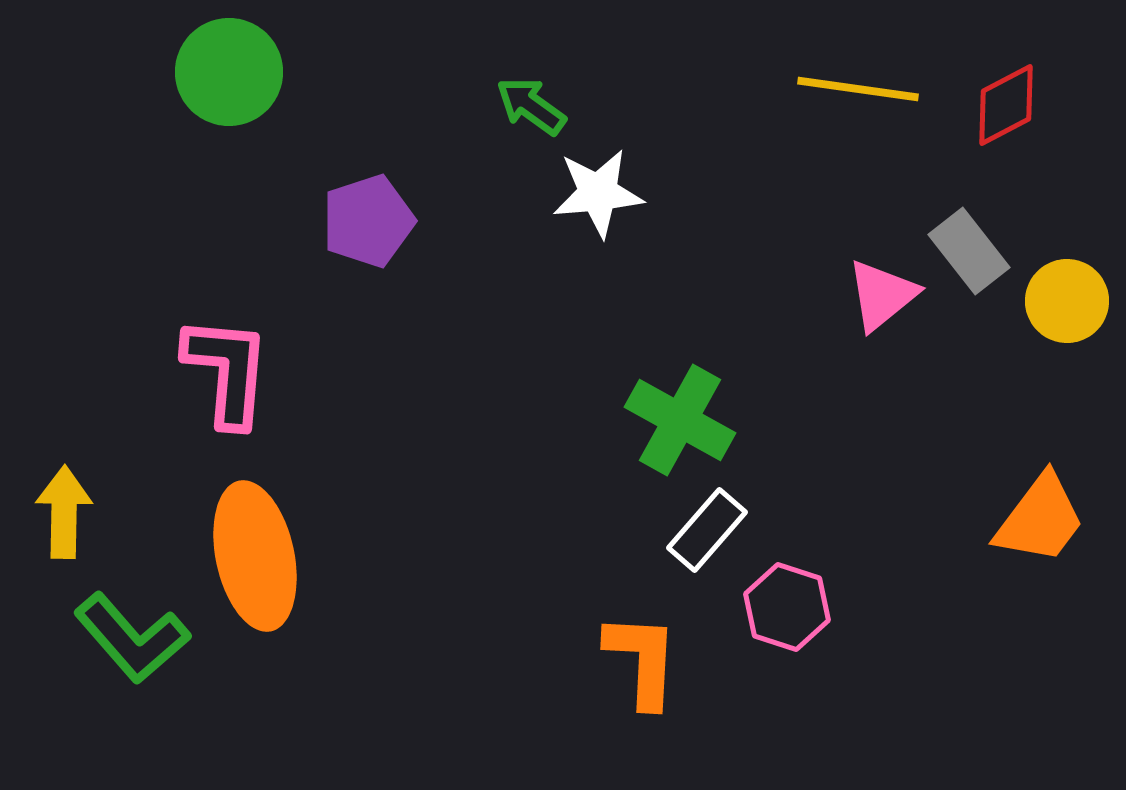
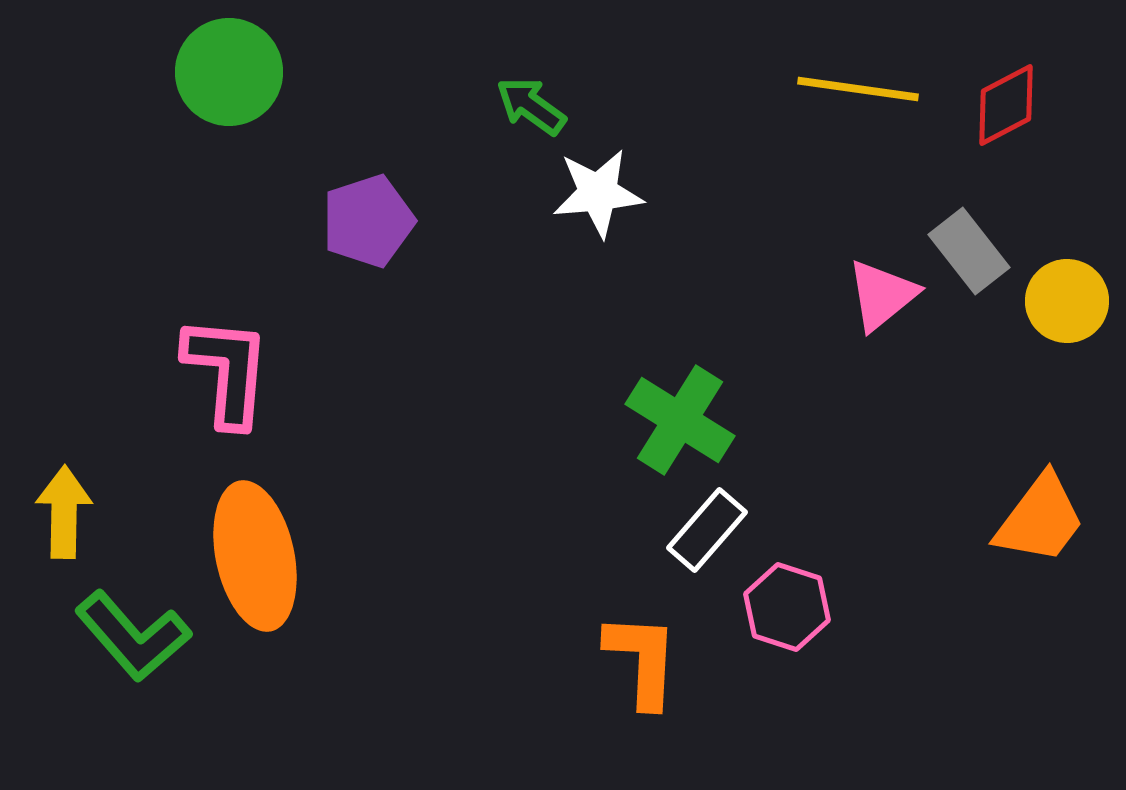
green cross: rotated 3 degrees clockwise
green L-shape: moved 1 px right, 2 px up
